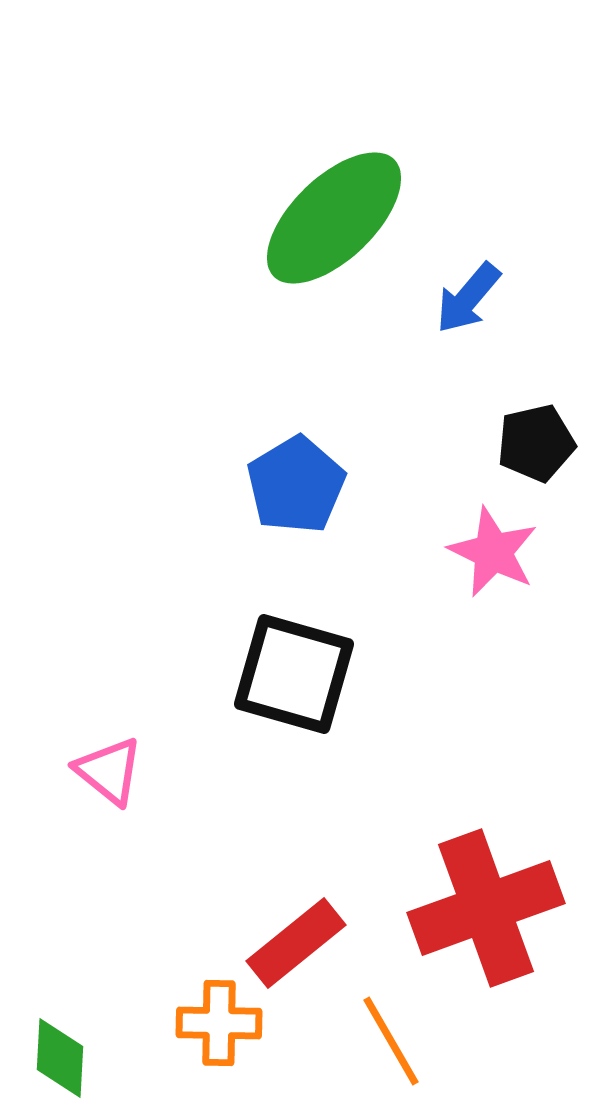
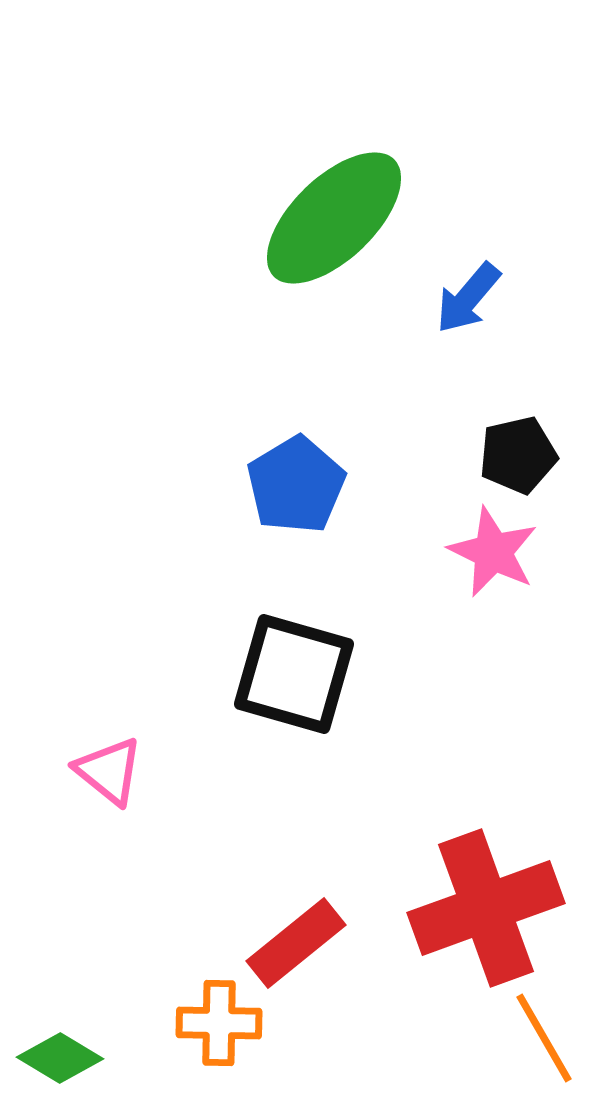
black pentagon: moved 18 px left, 12 px down
orange line: moved 153 px right, 3 px up
green diamond: rotated 62 degrees counterclockwise
